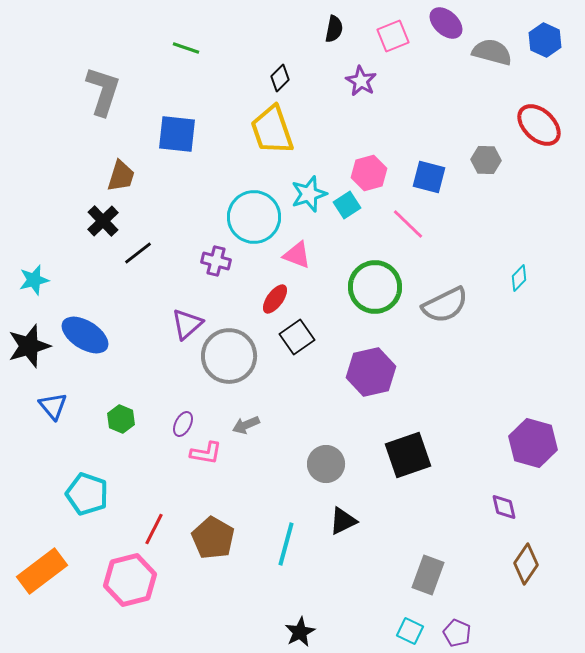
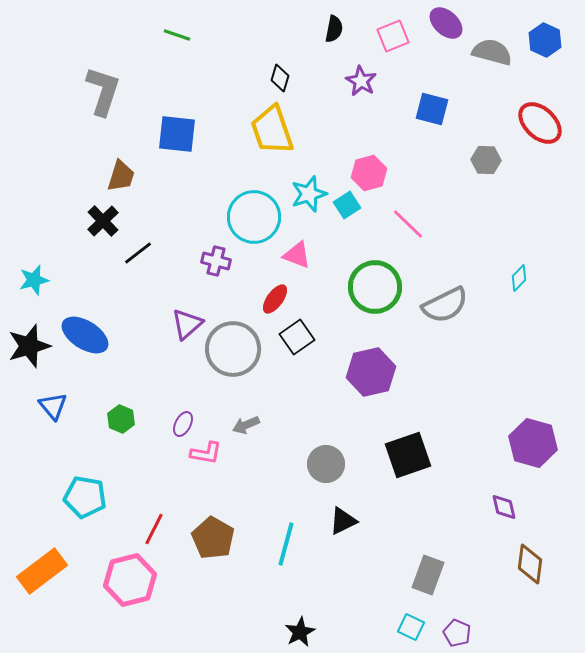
green line at (186, 48): moved 9 px left, 13 px up
black diamond at (280, 78): rotated 28 degrees counterclockwise
red ellipse at (539, 125): moved 1 px right, 2 px up
blue square at (429, 177): moved 3 px right, 68 px up
gray circle at (229, 356): moved 4 px right, 7 px up
cyan pentagon at (87, 494): moved 2 px left, 3 px down; rotated 9 degrees counterclockwise
brown diamond at (526, 564): moved 4 px right; rotated 27 degrees counterclockwise
cyan square at (410, 631): moved 1 px right, 4 px up
